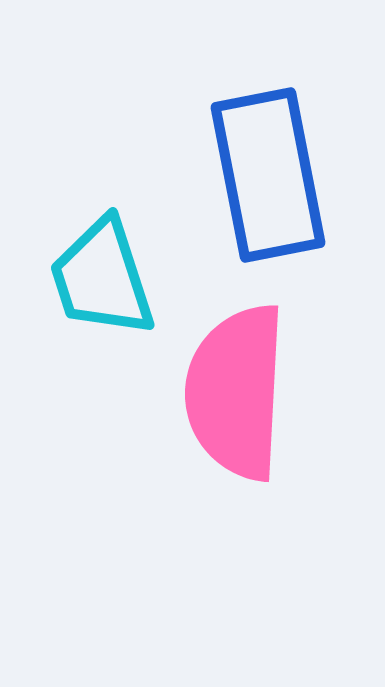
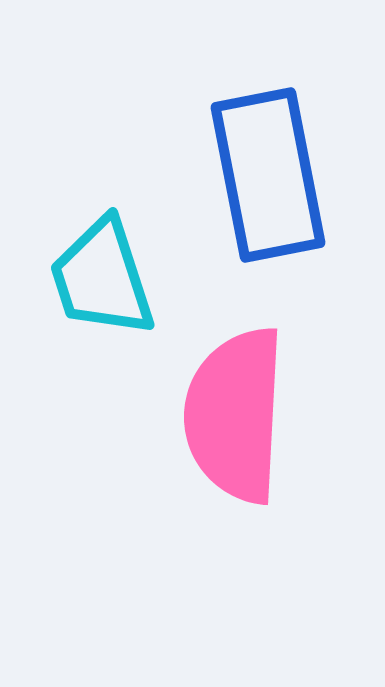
pink semicircle: moved 1 px left, 23 px down
